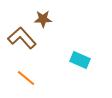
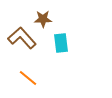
cyan rectangle: moved 19 px left, 17 px up; rotated 60 degrees clockwise
orange line: moved 2 px right
